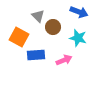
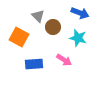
blue arrow: moved 1 px right, 1 px down
blue rectangle: moved 2 px left, 9 px down
pink arrow: rotated 56 degrees clockwise
